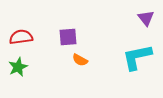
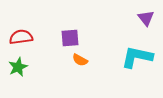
purple square: moved 2 px right, 1 px down
cyan L-shape: rotated 24 degrees clockwise
